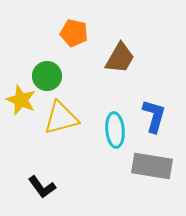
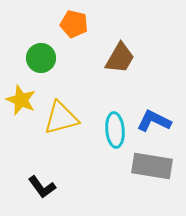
orange pentagon: moved 9 px up
green circle: moved 6 px left, 18 px up
blue L-shape: moved 5 px down; rotated 80 degrees counterclockwise
